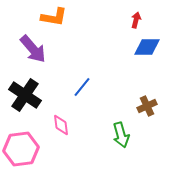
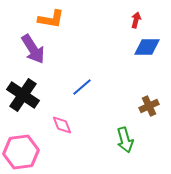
orange L-shape: moved 3 px left, 2 px down
purple arrow: rotated 8 degrees clockwise
blue line: rotated 10 degrees clockwise
black cross: moved 2 px left
brown cross: moved 2 px right
pink diamond: moved 1 px right; rotated 15 degrees counterclockwise
green arrow: moved 4 px right, 5 px down
pink hexagon: moved 3 px down
